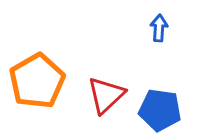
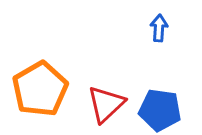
orange pentagon: moved 3 px right, 8 px down
red triangle: moved 9 px down
